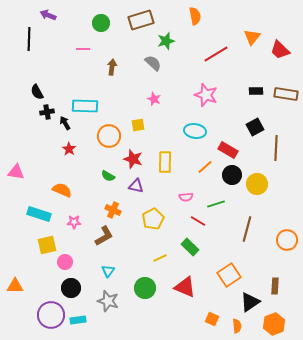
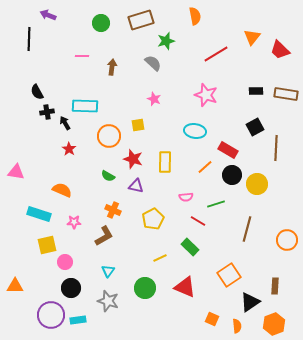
pink line at (83, 49): moved 1 px left, 7 px down
